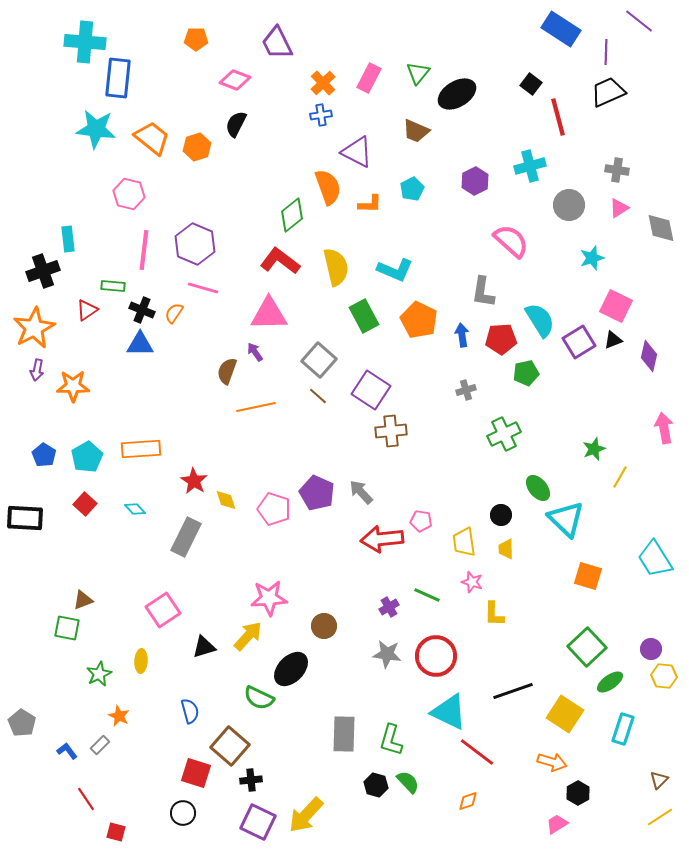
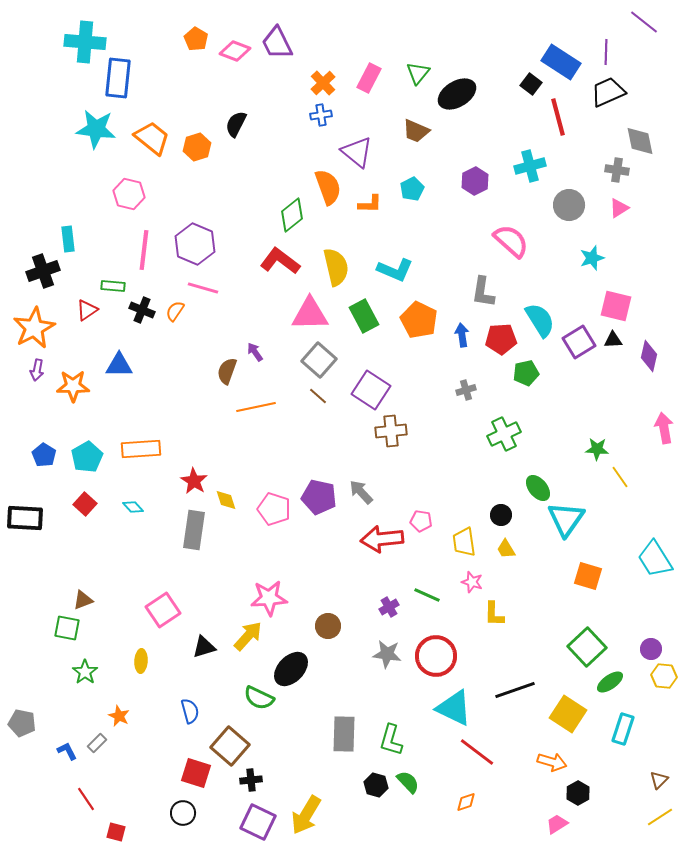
purple line at (639, 21): moved 5 px right, 1 px down
blue rectangle at (561, 29): moved 33 px down
orange pentagon at (196, 39): rotated 30 degrees clockwise
pink diamond at (235, 80): moved 29 px up
purple triangle at (357, 152): rotated 12 degrees clockwise
gray diamond at (661, 228): moved 21 px left, 87 px up
pink square at (616, 306): rotated 12 degrees counterclockwise
orange semicircle at (174, 313): moved 1 px right, 2 px up
pink triangle at (269, 314): moved 41 px right
black triangle at (613, 340): rotated 18 degrees clockwise
blue triangle at (140, 344): moved 21 px left, 21 px down
green star at (594, 449): moved 3 px right; rotated 25 degrees clockwise
yellow line at (620, 477): rotated 65 degrees counterclockwise
purple pentagon at (317, 493): moved 2 px right, 4 px down; rotated 12 degrees counterclockwise
cyan diamond at (135, 509): moved 2 px left, 2 px up
cyan triangle at (566, 519): rotated 21 degrees clockwise
gray rectangle at (186, 537): moved 8 px right, 7 px up; rotated 18 degrees counterclockwise
yellow trapezoid at (506, 549): rotated 30 degrees counterclockwise
brown circle at (324, 626): moved 4 px right
green star at (99, 674): moved 14 px left, 2 px up; rotated 10 degrees counterclockwise
black line at (513, 691): moved 2 px right, 1 px up
cyan triangle at (449, 712): moved 5 px right, 4 px up
yellow square at (565, 714): moved 3 px right
gray pentagon at (22, 723): rotated 20 degrees counterclockwise
gray rectangle at (100, 745): moved 3 px left, 2 px up
blue L-shape at (67, 751): rotated 10 degrees clockwise
orange diamond at (468, 801): moved 2 px left, 1 px down
yellow arrow at (306, 815): rotated 12 degrees counterclockwise
